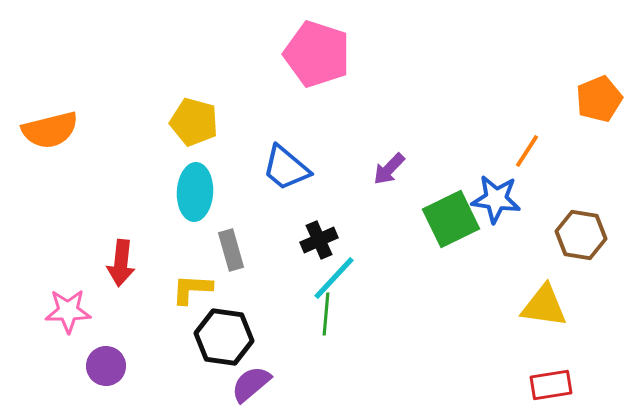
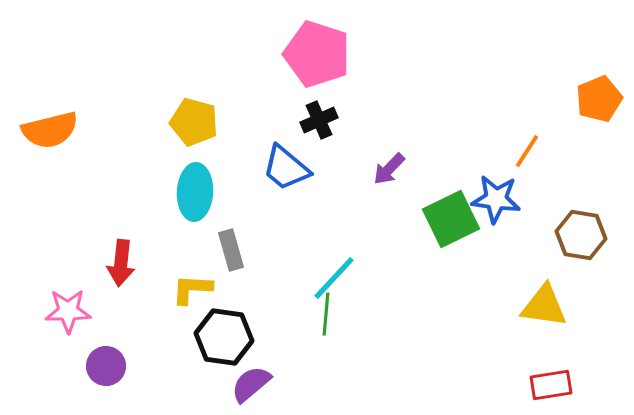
black cross: moved 120 px up
